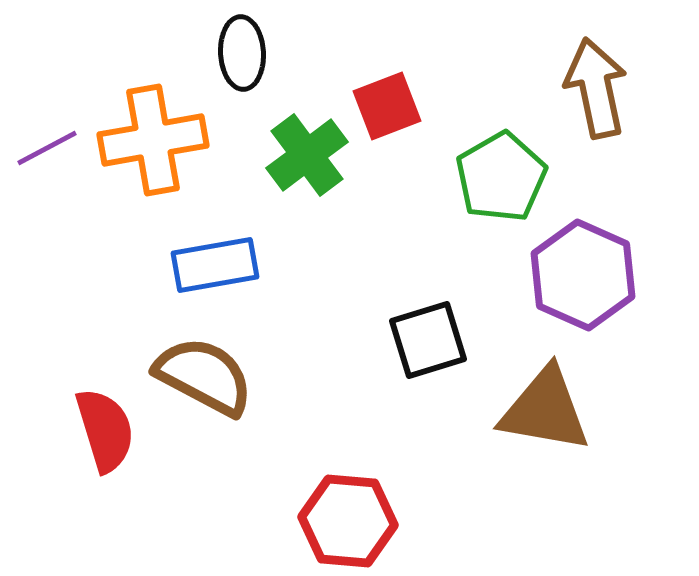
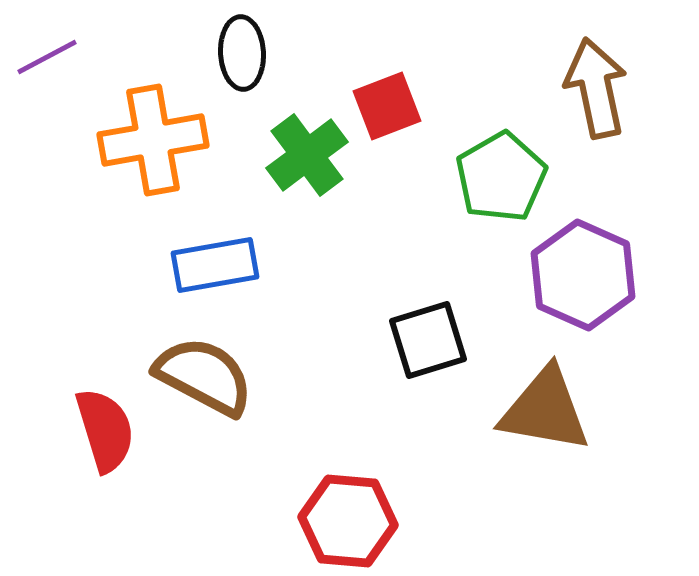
purple line: moved 91 px up
